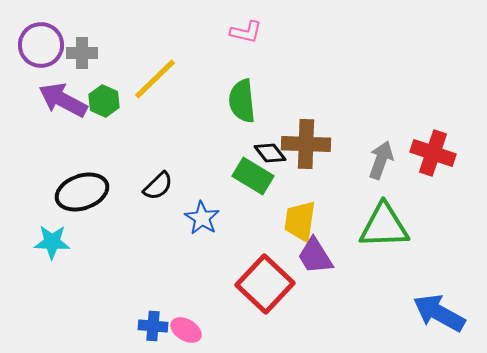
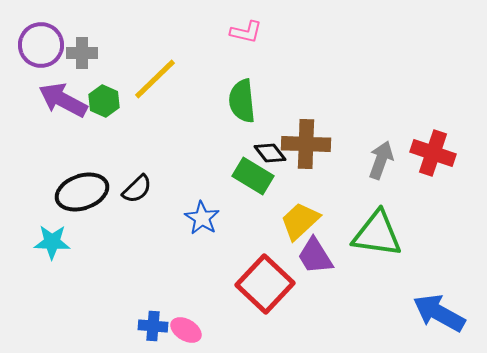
black semicircle: moved 21 px left, 3 px down
yellow trapezoid: rotated 39 degrees clockwise
green triangle: moved 7 px left, 8 px down; rotated 10 degrees clockwise
